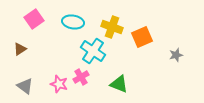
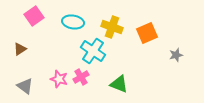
pink square: moved 3 px up
orange square: moved 5 px right, 4 px up
pink star: moved 5 px up
